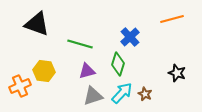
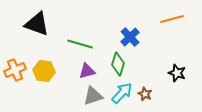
orange cross: moved 5 px left, 16 px up
